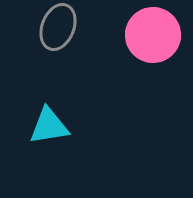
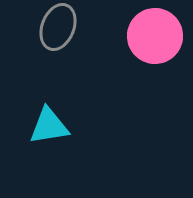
pink circle: moved 2 px right, 1 px down
